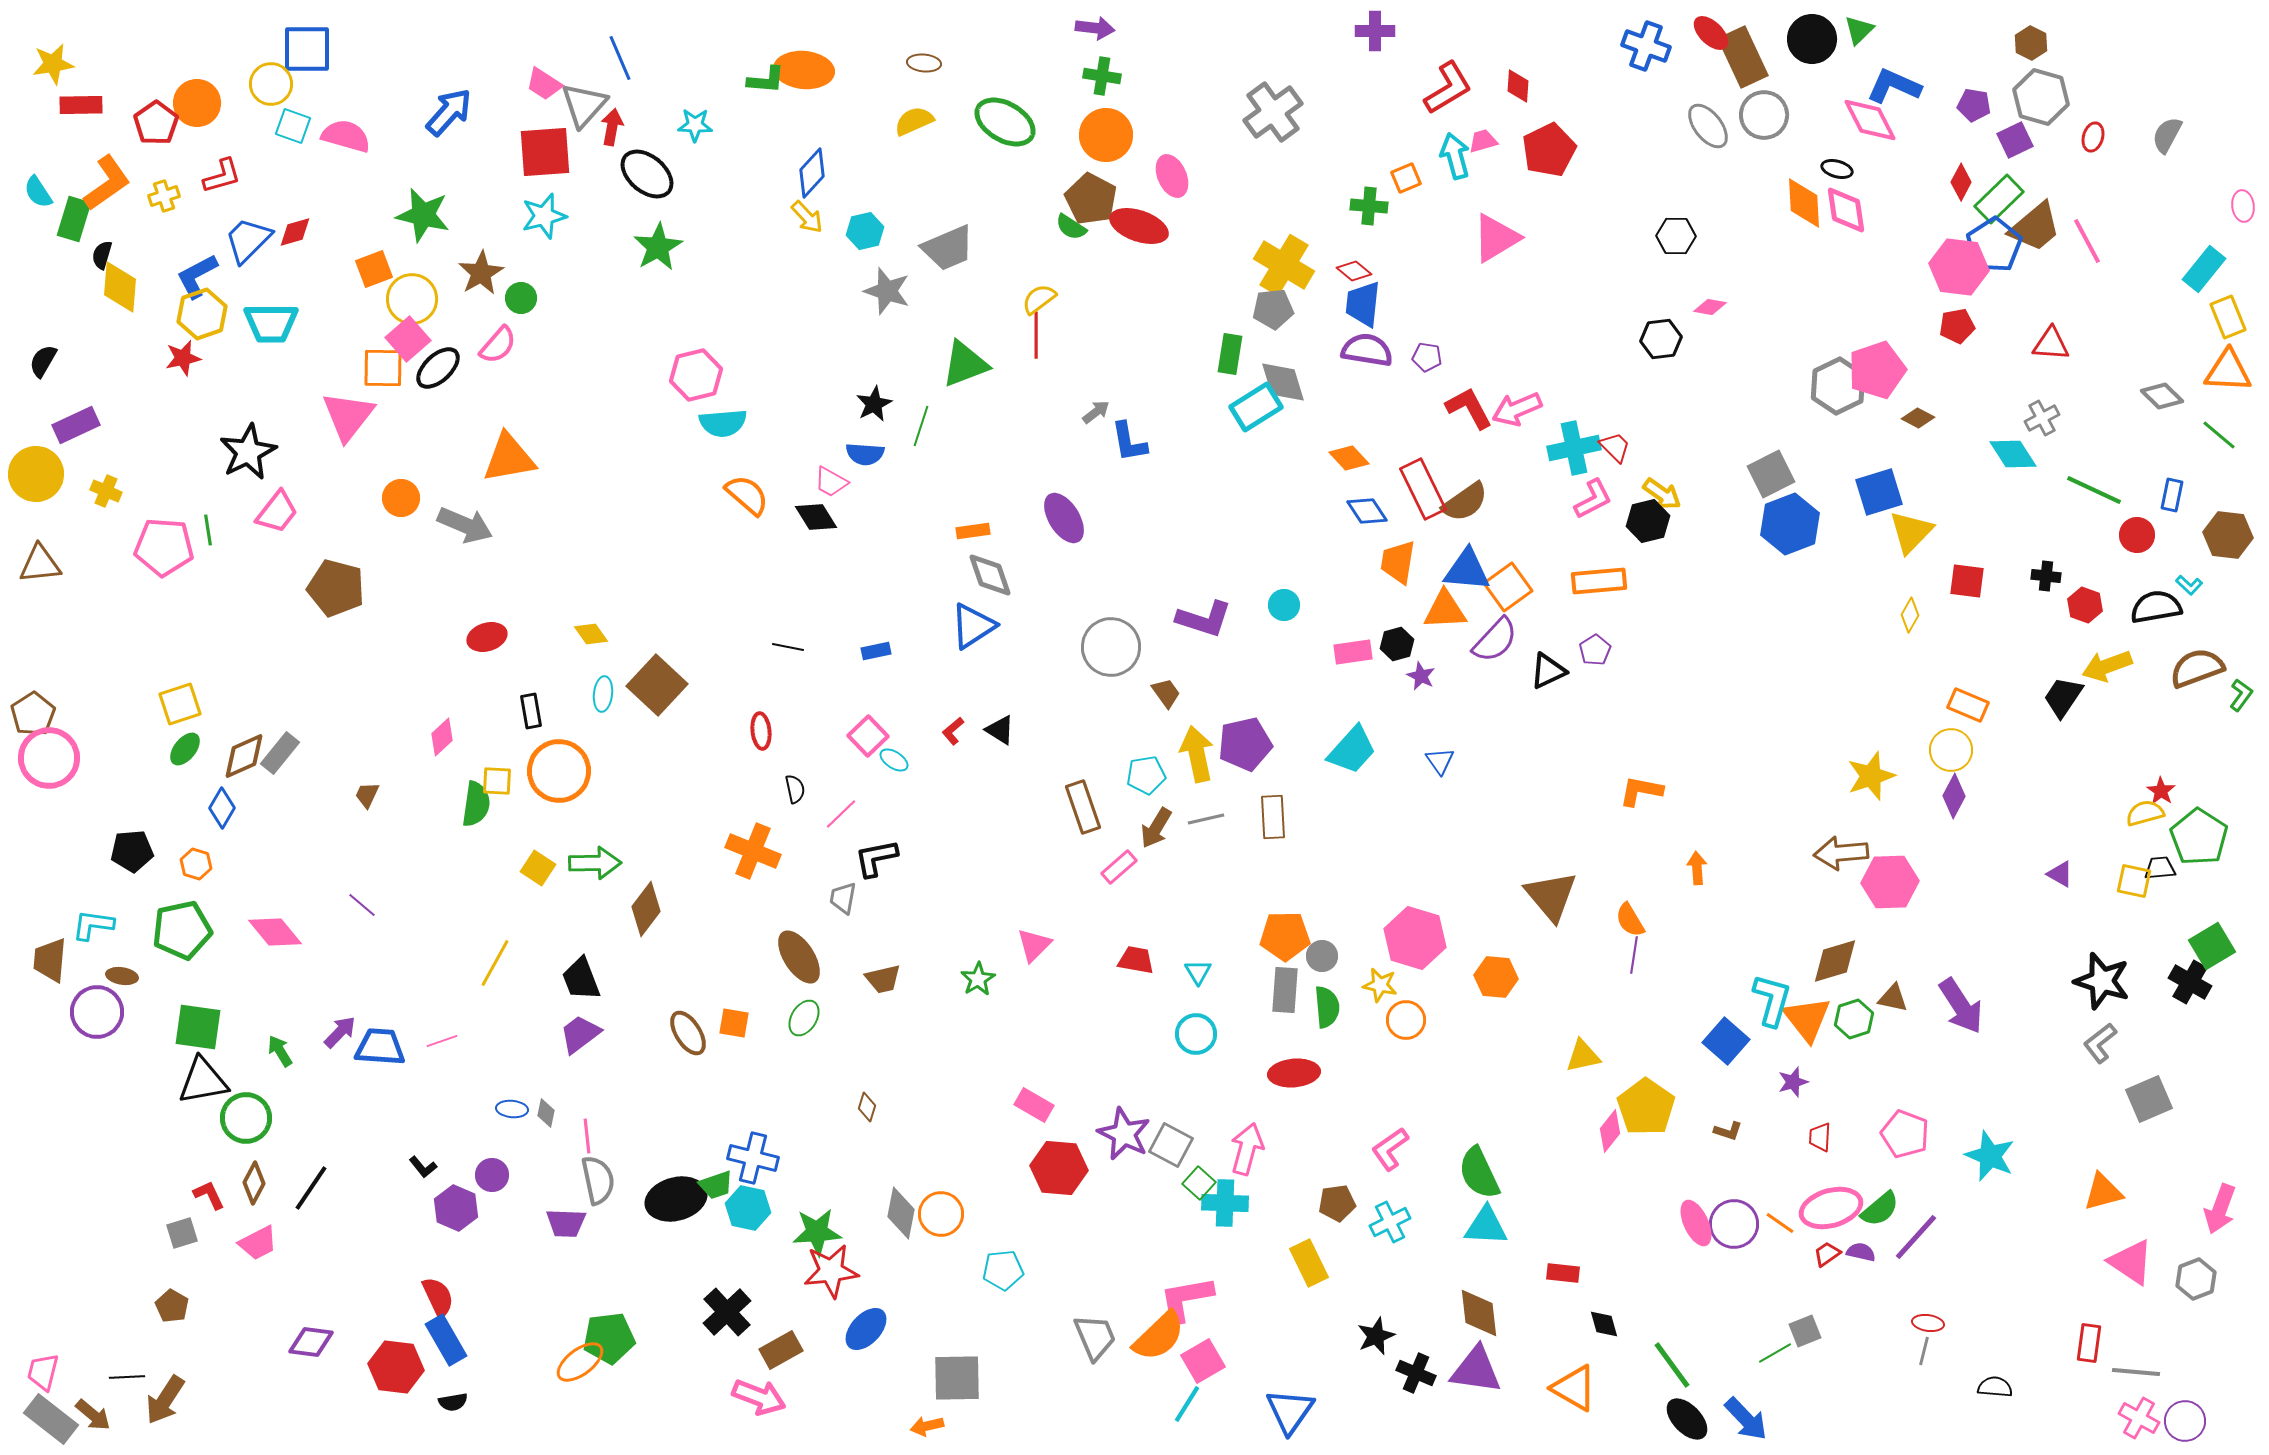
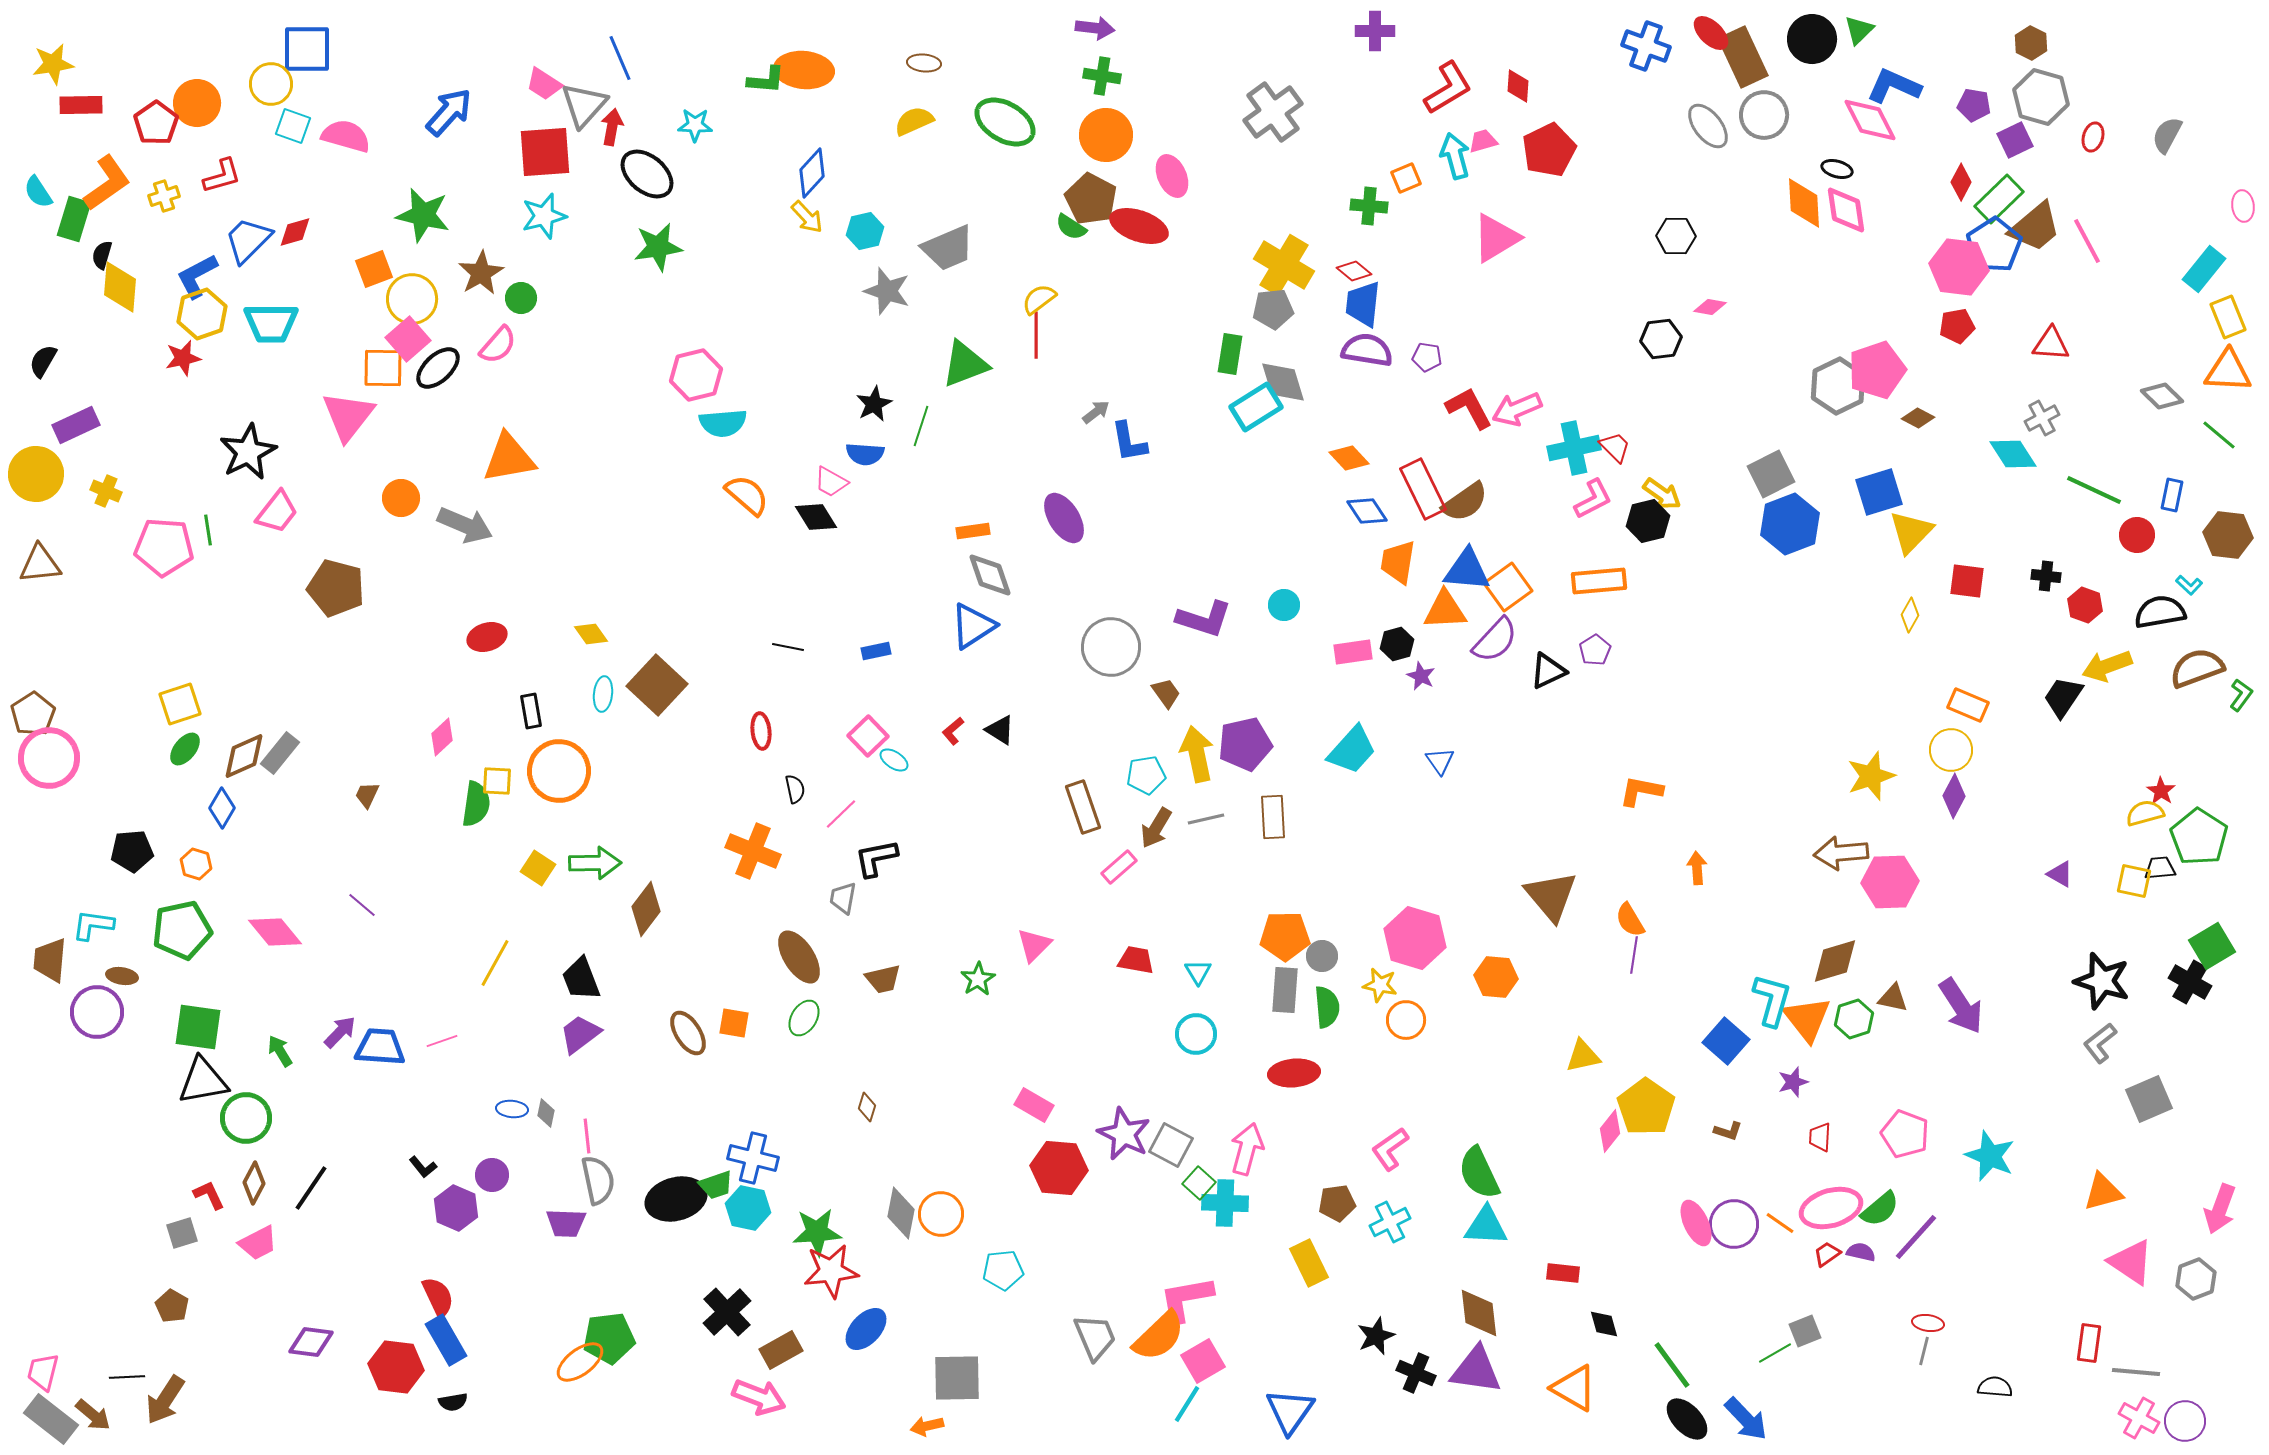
green star at (658, 247): rotated 21 degrees clockwise
black semicircle at (2156, 607): moved 4 px right, 5 px down
